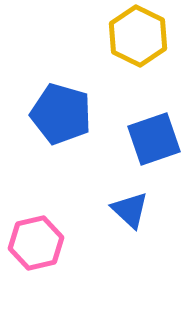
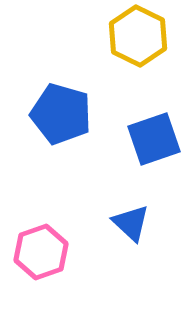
blue triangle: moved 1 px right, 13 px down
pink hexagon: moved 5 px right, 9 px down; rotated 6 degrees counterclockwise
